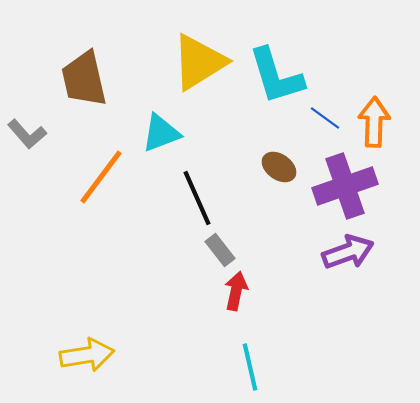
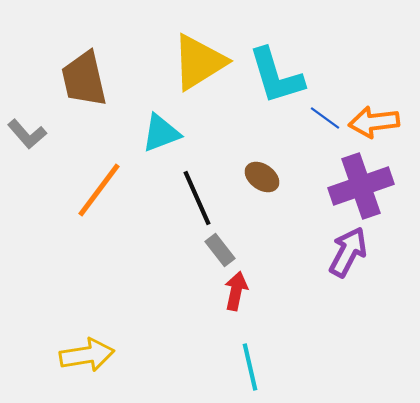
orange arrow: rotated 99 degrees counterclockwise
brown ellipse: moved 17 px left, 10 px down
orange line: moved 2 px left, 13 px down
purple cross: moved 16 px right
purple arrow: rotated 42 degrees counterclockwise
